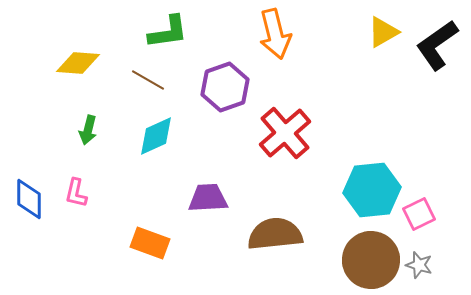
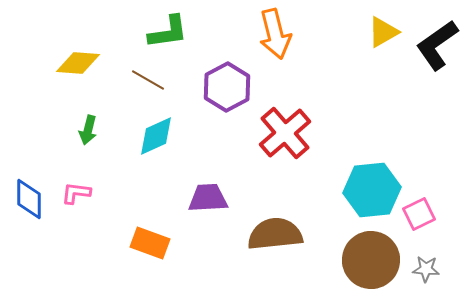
purple hexagon: moved 2 px right; rotated 9 degrees counterclockwise
pink L-shape: rotated 84 degrees clockwise
gray star: moved 7 px right, 4 px down; rotated 12 degrees counterclockwise
